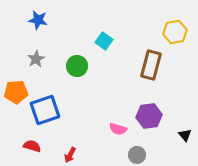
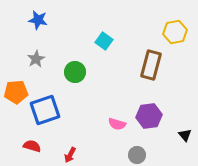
green circle: moved 2 px left, 6 px down
pink semicircle: moved 1 px left, 5 px up
